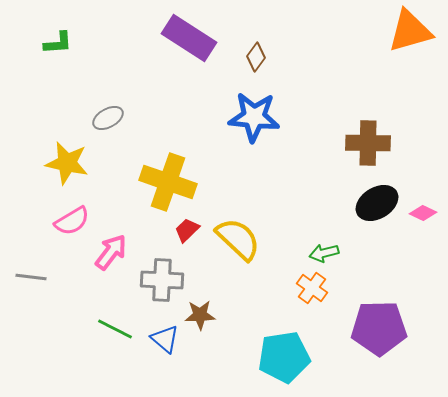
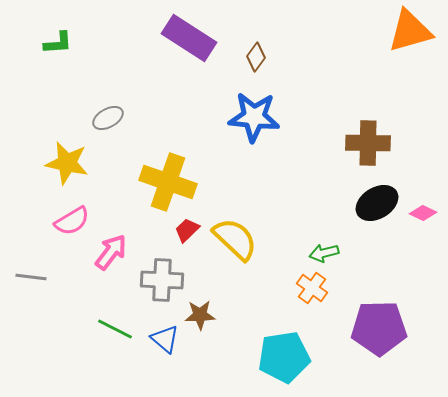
yellow semicircle: moved 3 px left
